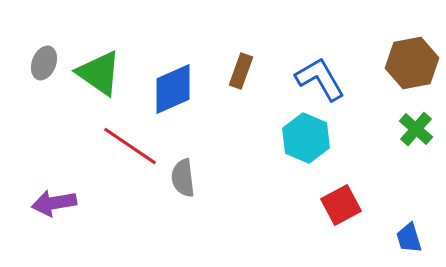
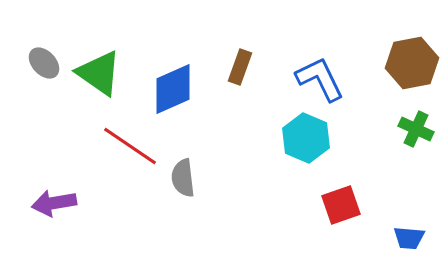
gray ellipse: rotated 64 degrees counterclockwise
brown rectangle: moved 1 px left, 4 px up
blue L-shape: rotated 4 degrees clockwise
green cross: rotated 16 degrees counterclockwise
red square: rotated 9 degrees clockwise
blue trapezoid: rotated 68 degrees counterclockwise
